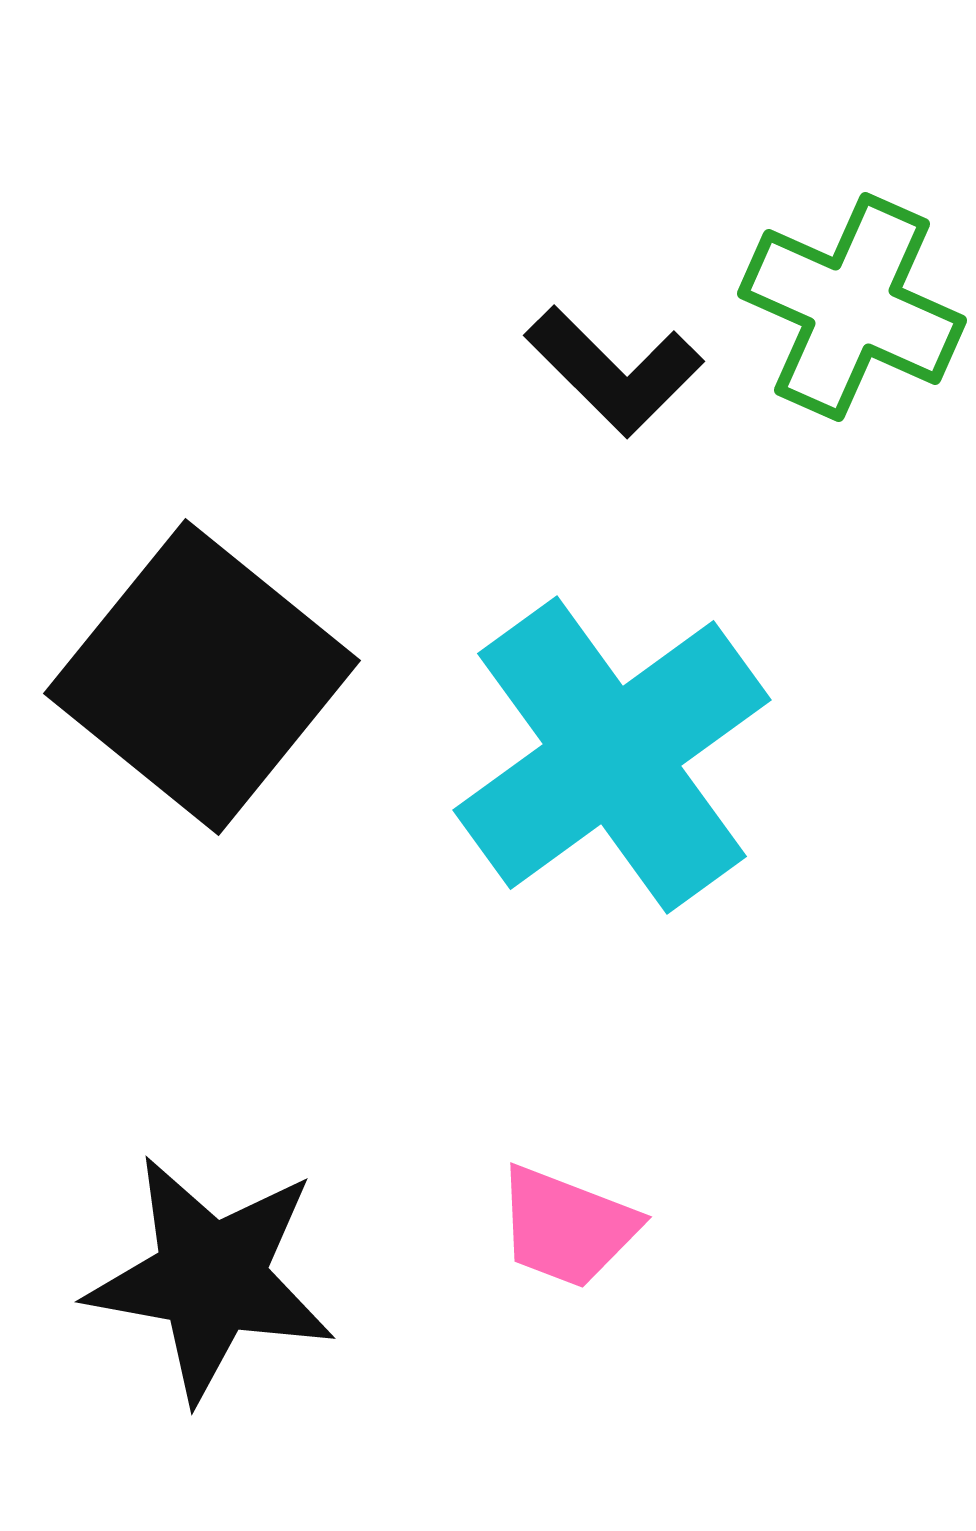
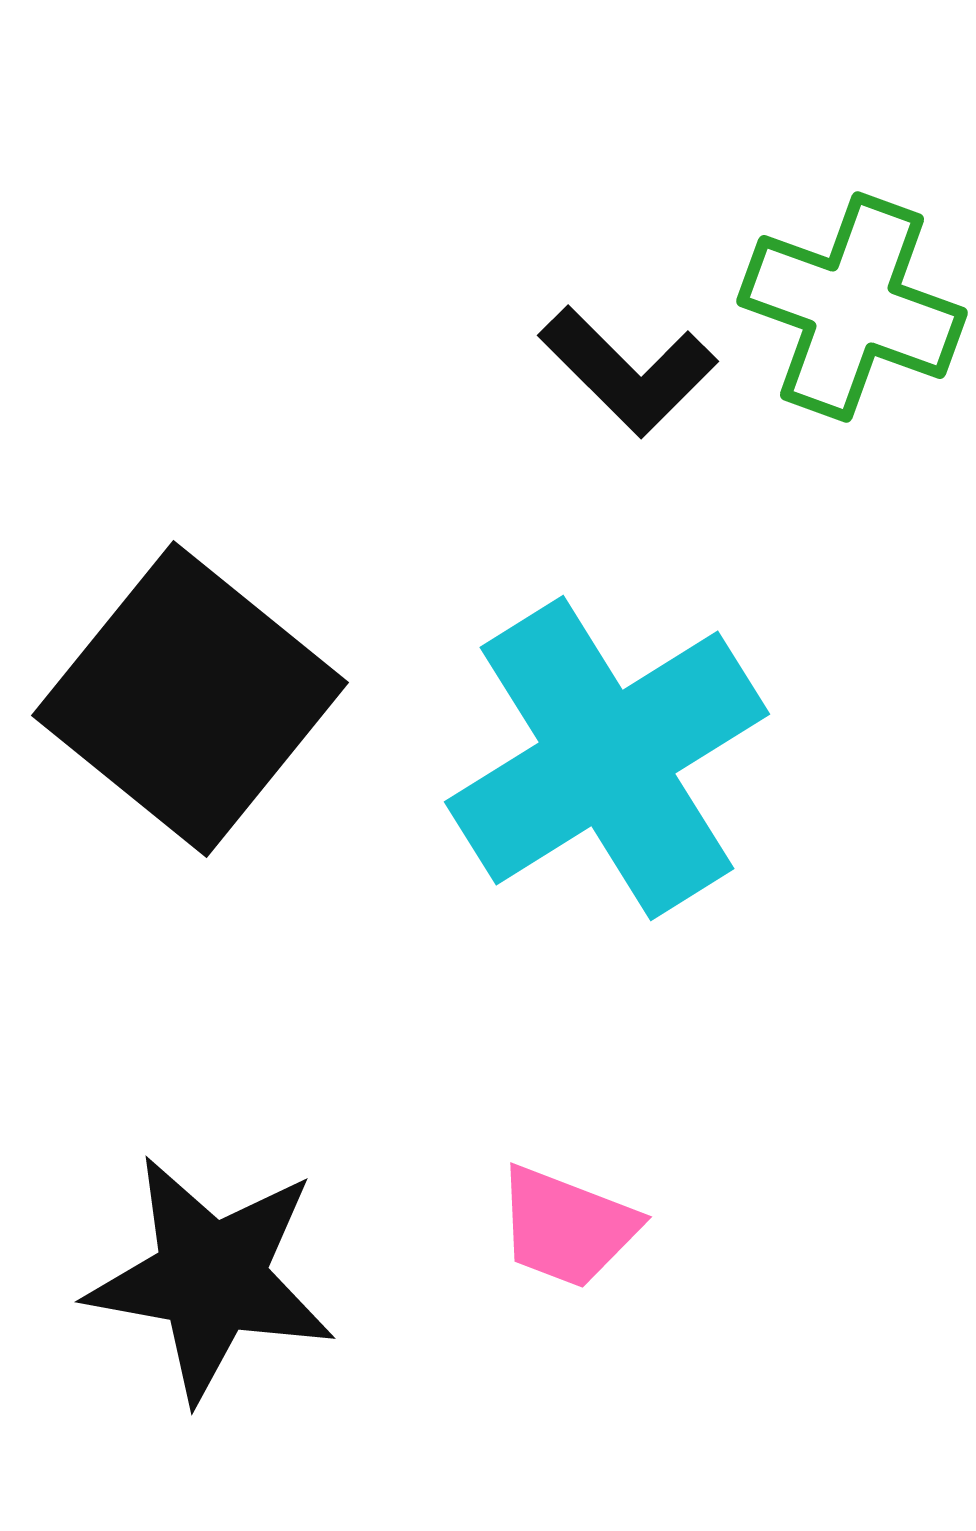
green cross: rotated 4 degrees counterclockwise
black L-shape: moved 14 px right
black square: moved 12 px left, 22 px down
cyan cross: moved 5 px left, 3 px down; rotated 4 degrees clockwise
